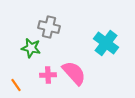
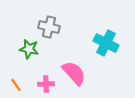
cyan cross: rotated 10 degrees counterclockwise
green star: moved 2 px left, 1 px down
pink cross: moved 2 px left, 9 px down
